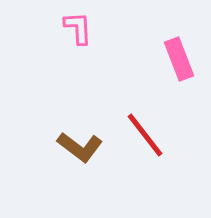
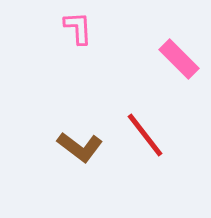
pink rectangle: rotated 24 degrees counterclockwise
